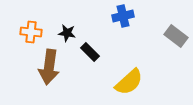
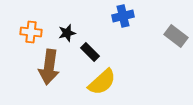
black star: rotated 24 degrees counterclockwise
yellow semicircle: moved 27 px left
